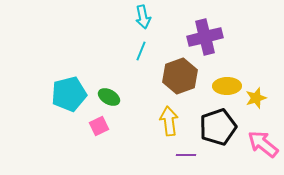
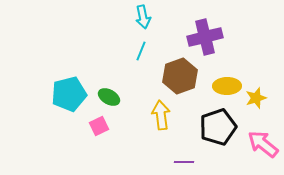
yellow arrow: moved 8 px left, 6 px up
purple line: moved 2 px left, 7 px down
